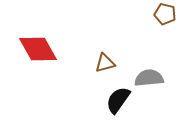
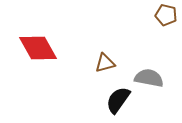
brown pentagon: moved 1 px right, 1 px down
red diamond: moved 1 px up
gray semicircle: rotated 16 degrees clockwise
